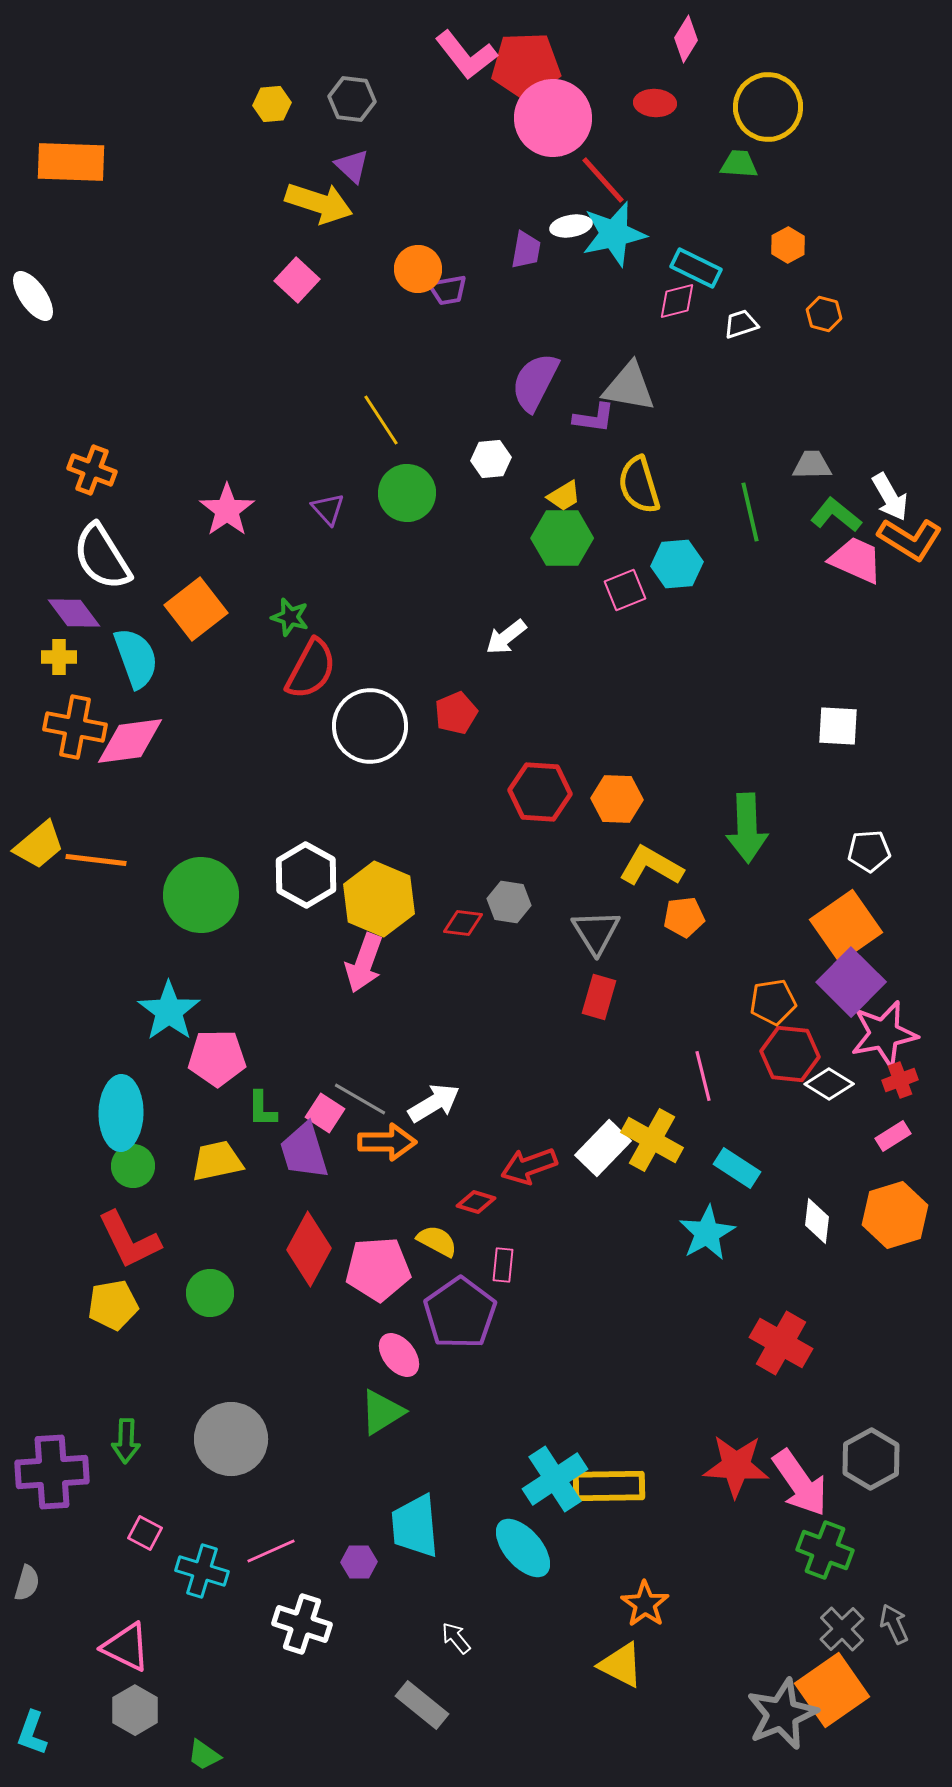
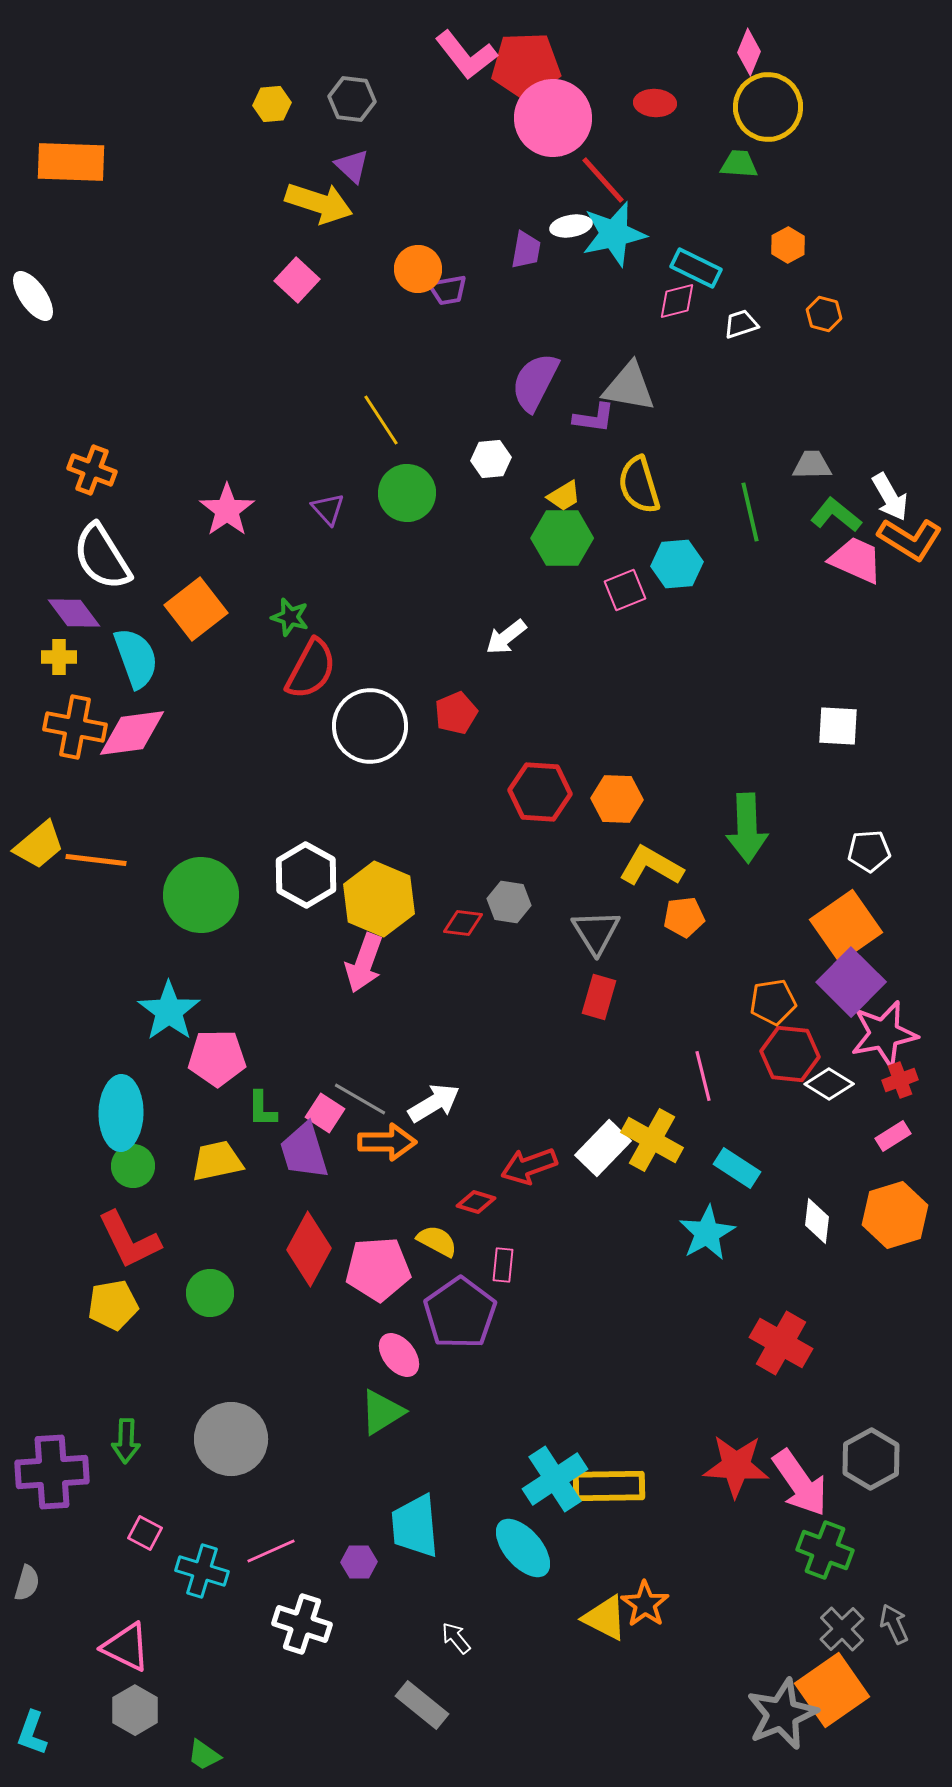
pink diamond at (686, 39): moved 63 px right, 13 px down; rotated 9 degrees counterclockwise
pink diamond at (130, 741): moved 2 px right, 8 px up
yellow triangle at (621, 1665): moved 16 px left, 47 px up
